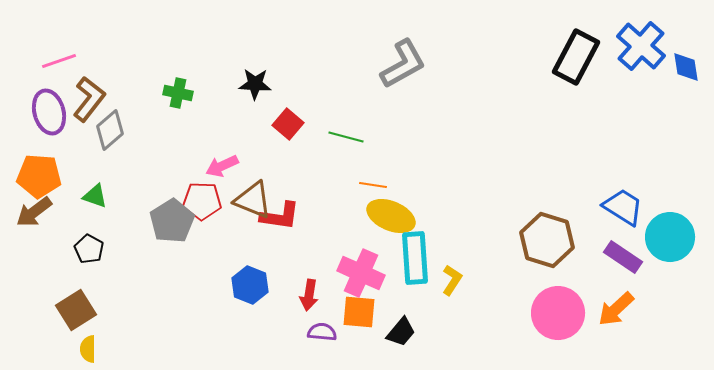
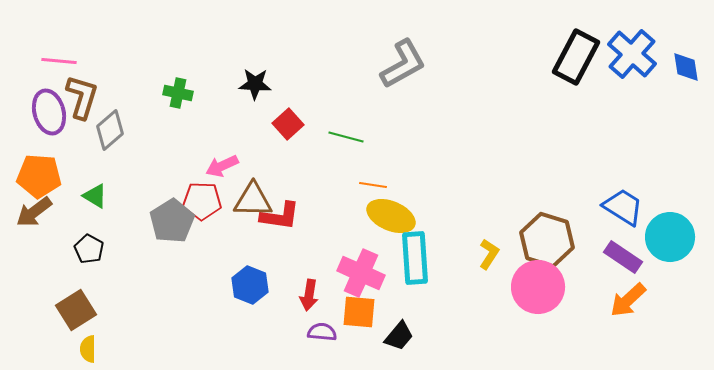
blue cross: moved 9 px left, 8 px down
pink line: rotated 24 degrees clockwise
brown L-shape: moved 7 px left, 2 px up; rotated 21 degrees counterclockwise
red square: rotated 8 degrees clockwise
green triangle: rotated 12 degrees clockwise
brown triangle: rotated 21 degrees counterclockwise
yellow L-shape: moved 37 px right, 26 px up
orange arrow: moved 12 px right, 9 px up
pink circle: moved 20 px left, 26 px up
black trapezoid: moved 2 px left, 4 px down
